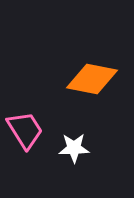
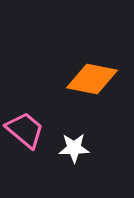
pink trapezoid: rotated 18 degrees counterclockwise
